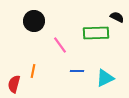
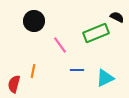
green rectangle: rotated 20 degrees counterclockwise
blue line: moved 1 px up
